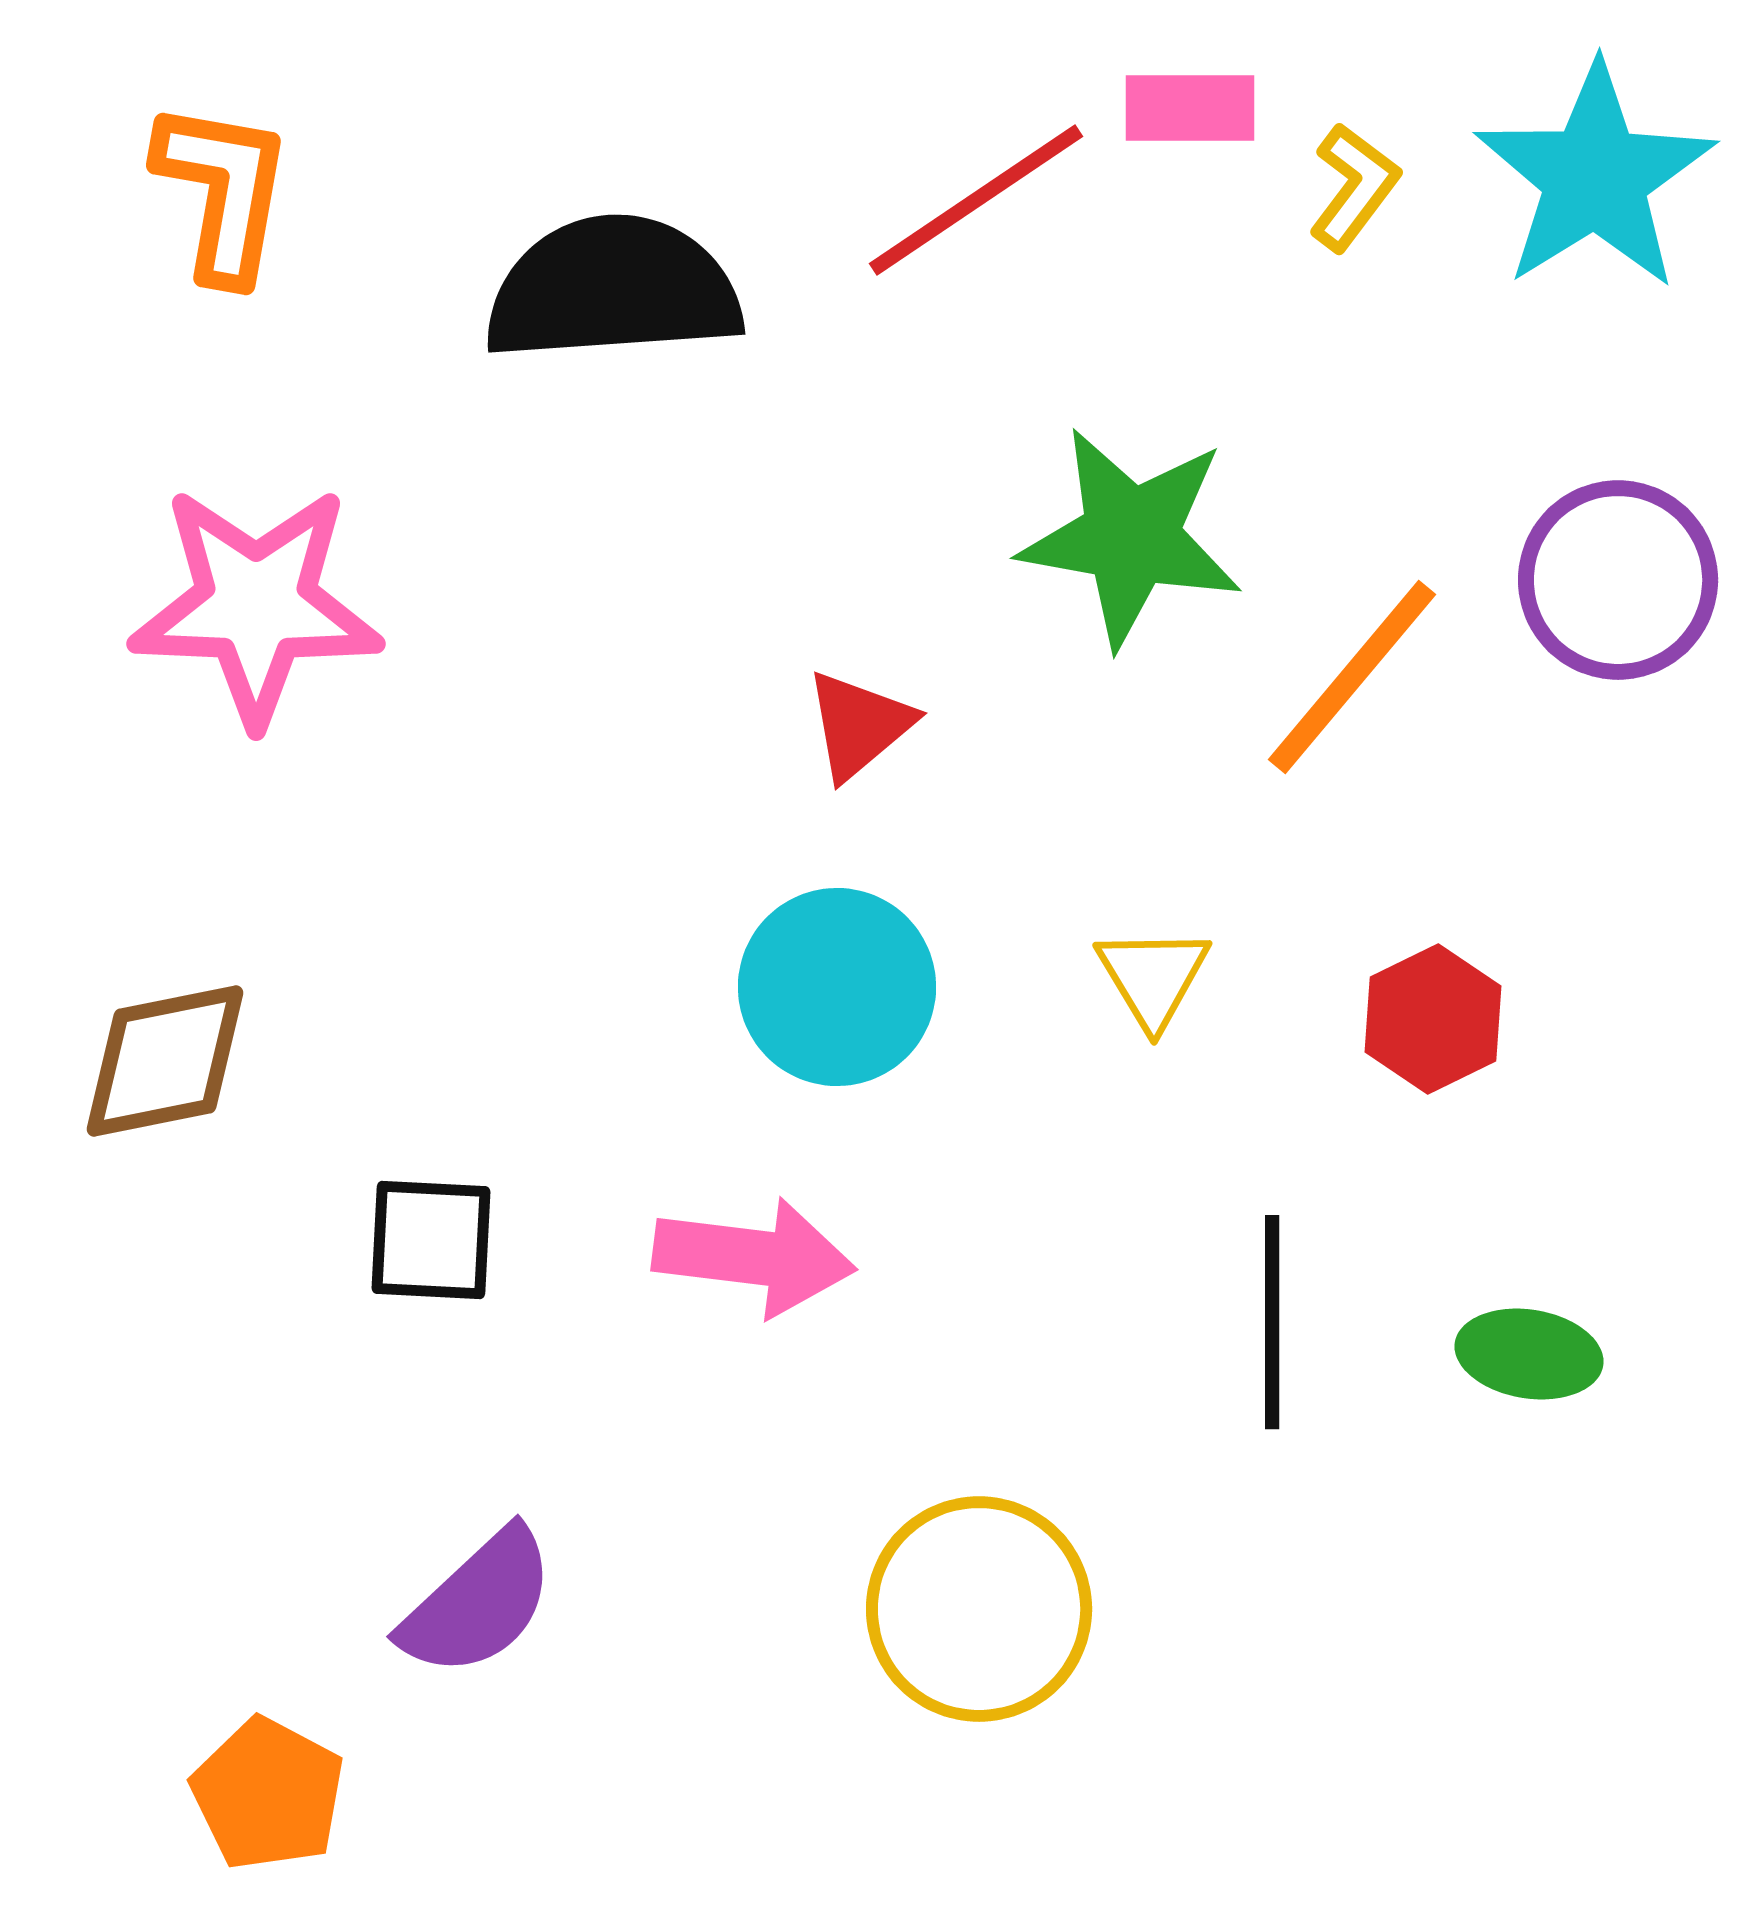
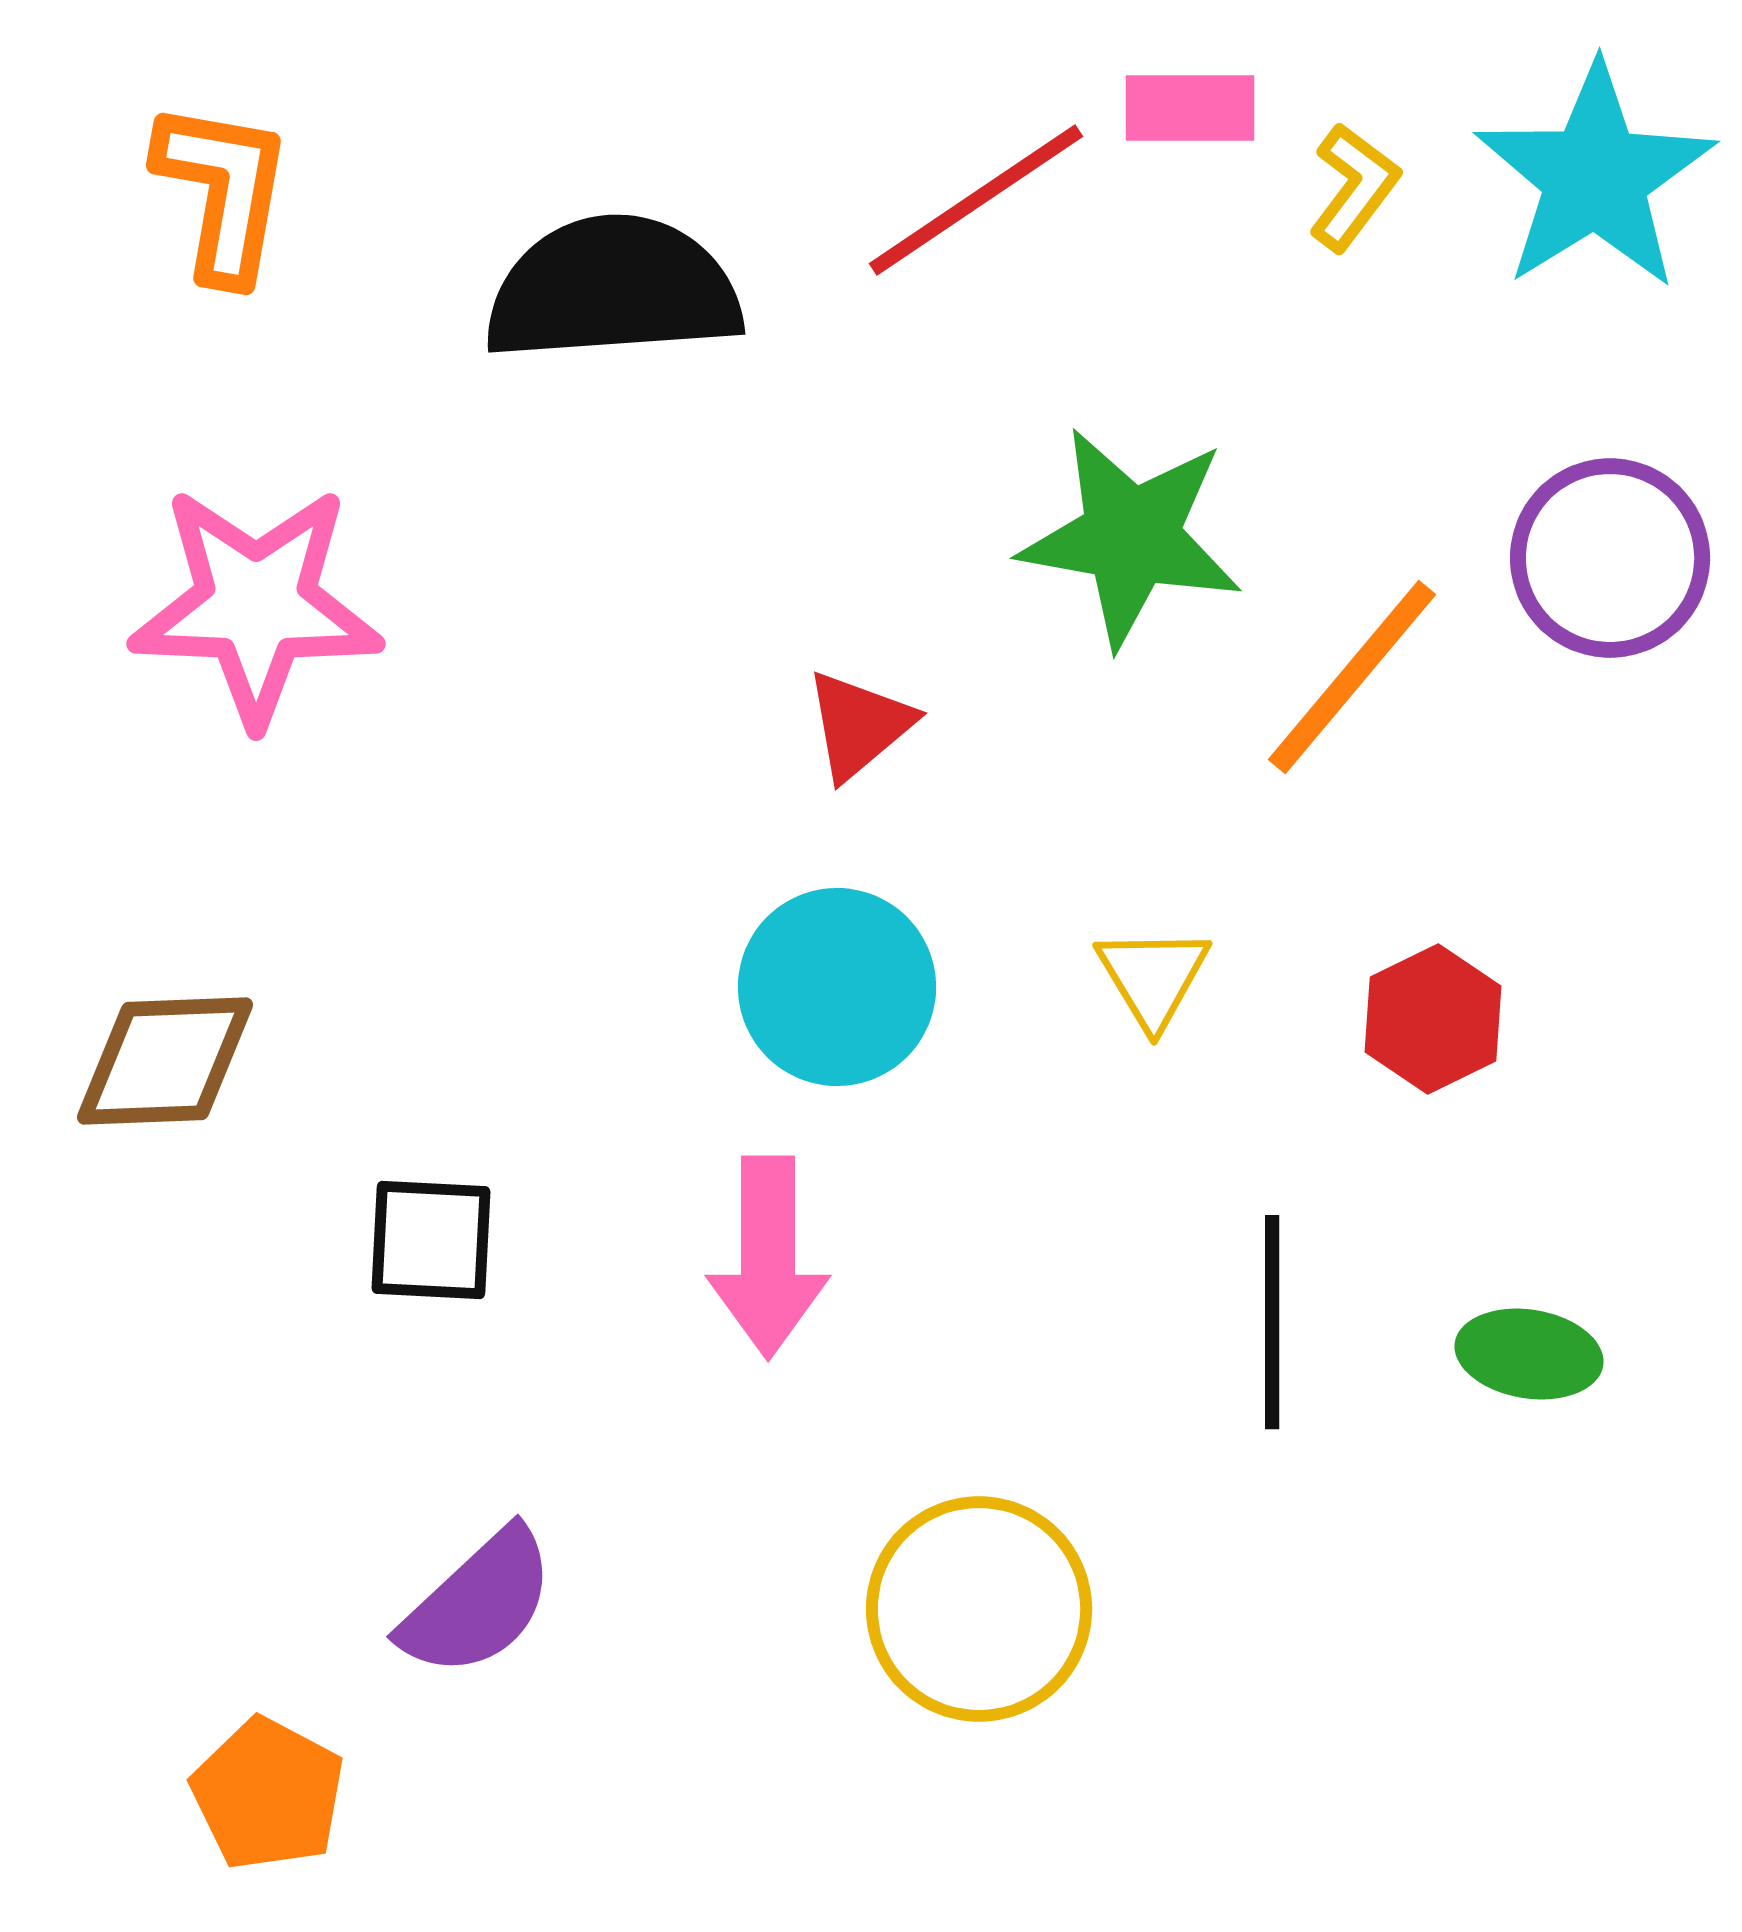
purple circle: moved 8 px left, 22 px up
brown diamond: rotated 9 degrees clockwise
pink arrow: moved 14 px right; rotated 83 degrees clockwise
